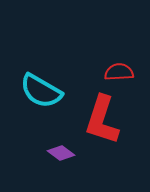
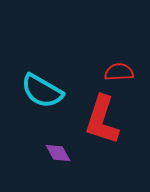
cyan semicircle: moved 1 px right
purple diamond: moved 3 px left; rotated 24 degrees clockwise
